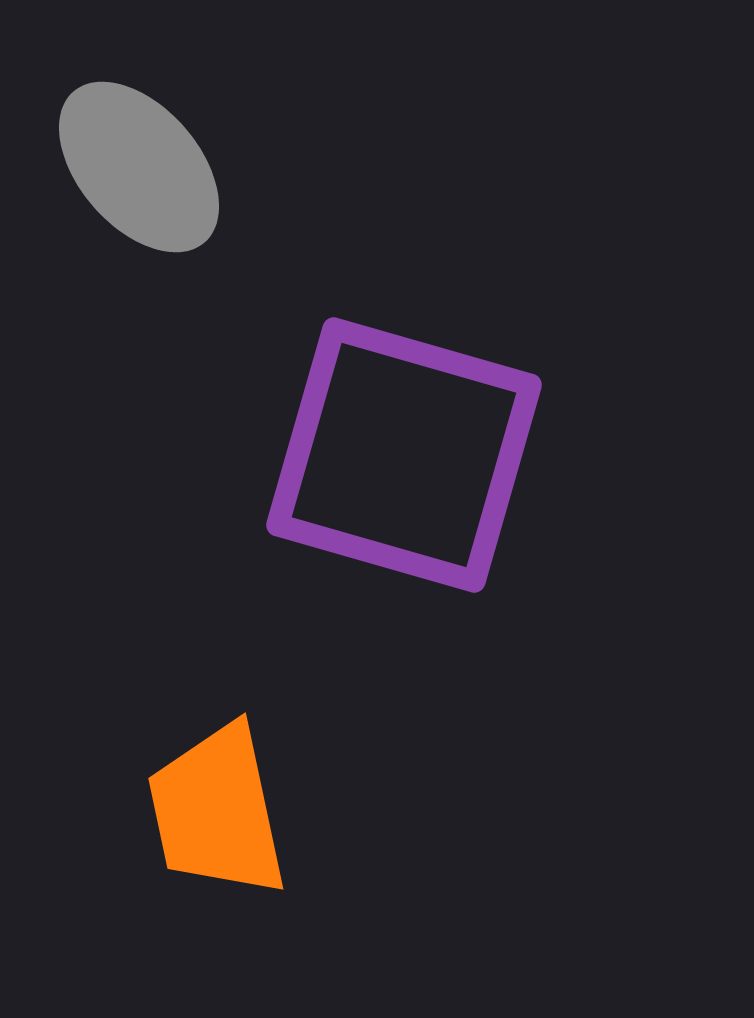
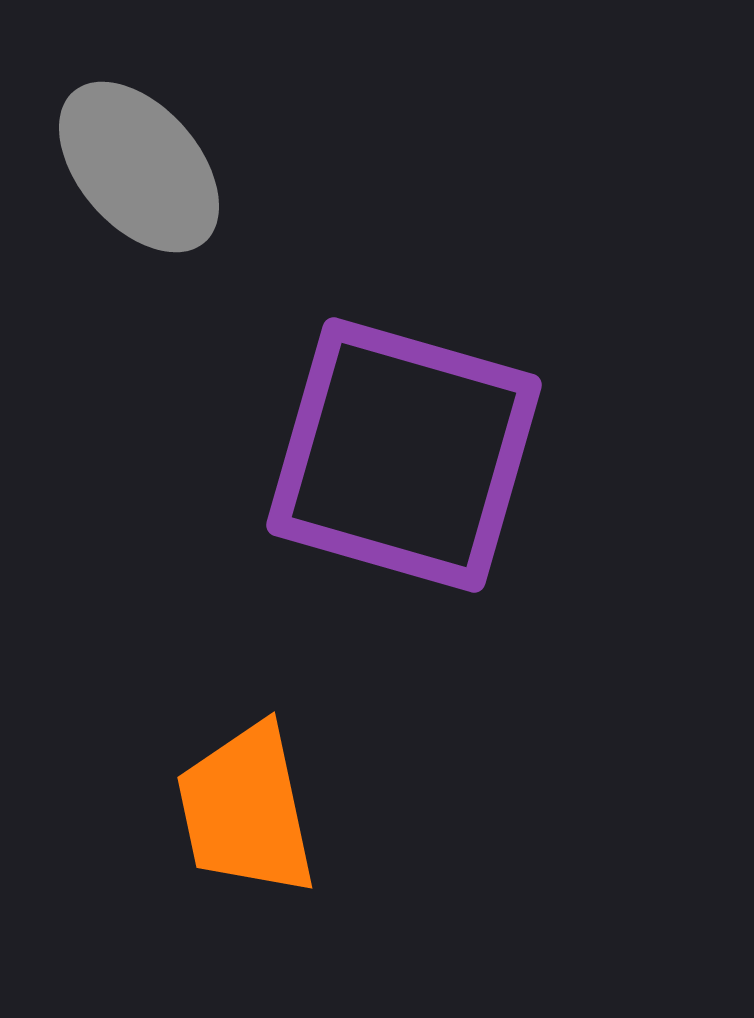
orange trapezoid: moved 29 px right, 1 px up
